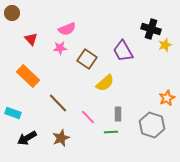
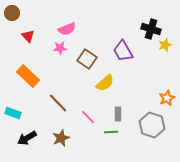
red triangle: moved 3 px left, 3 px up
